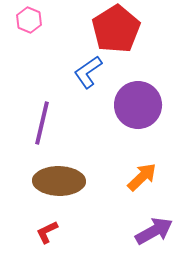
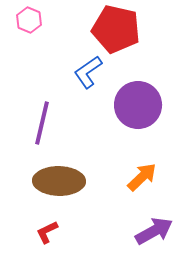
red pentagon: rotated 27 degrees counterclockwise
